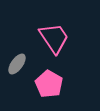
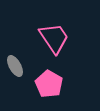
gray ellipse: moved 2 px left, 2 px down; rotated 65 degrees counterclockwise
